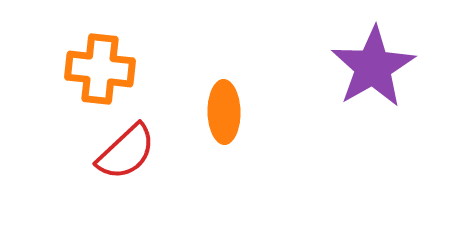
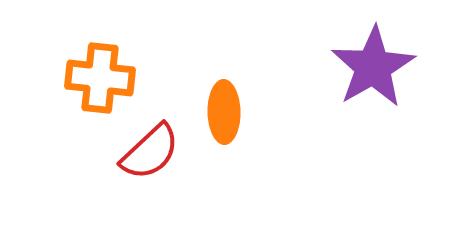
orange cross: moved 9 px down
red semicircle: moved 24 px right
